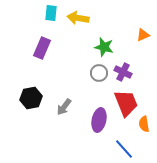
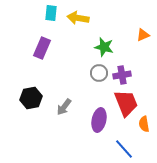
purple cross: moved 1 px left, 3 px down; rotated 36 degrees counterclockwise
